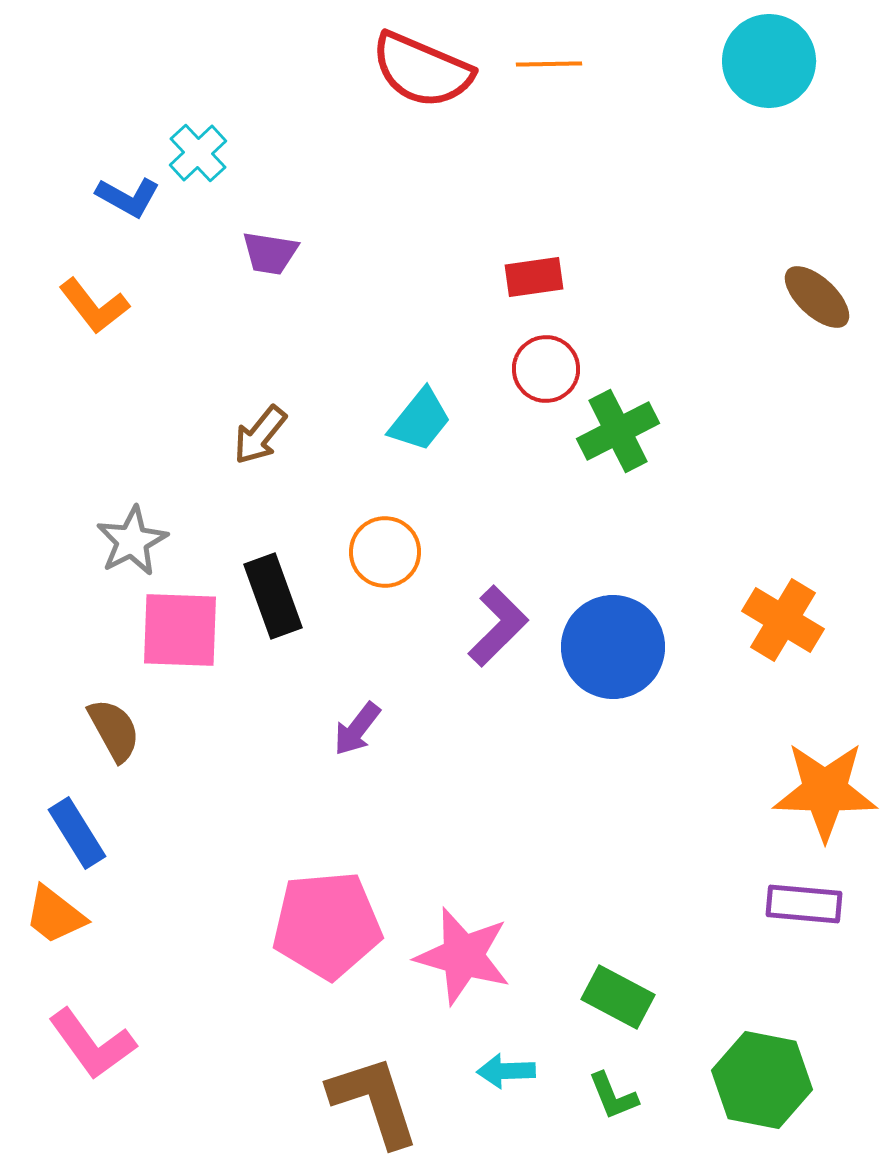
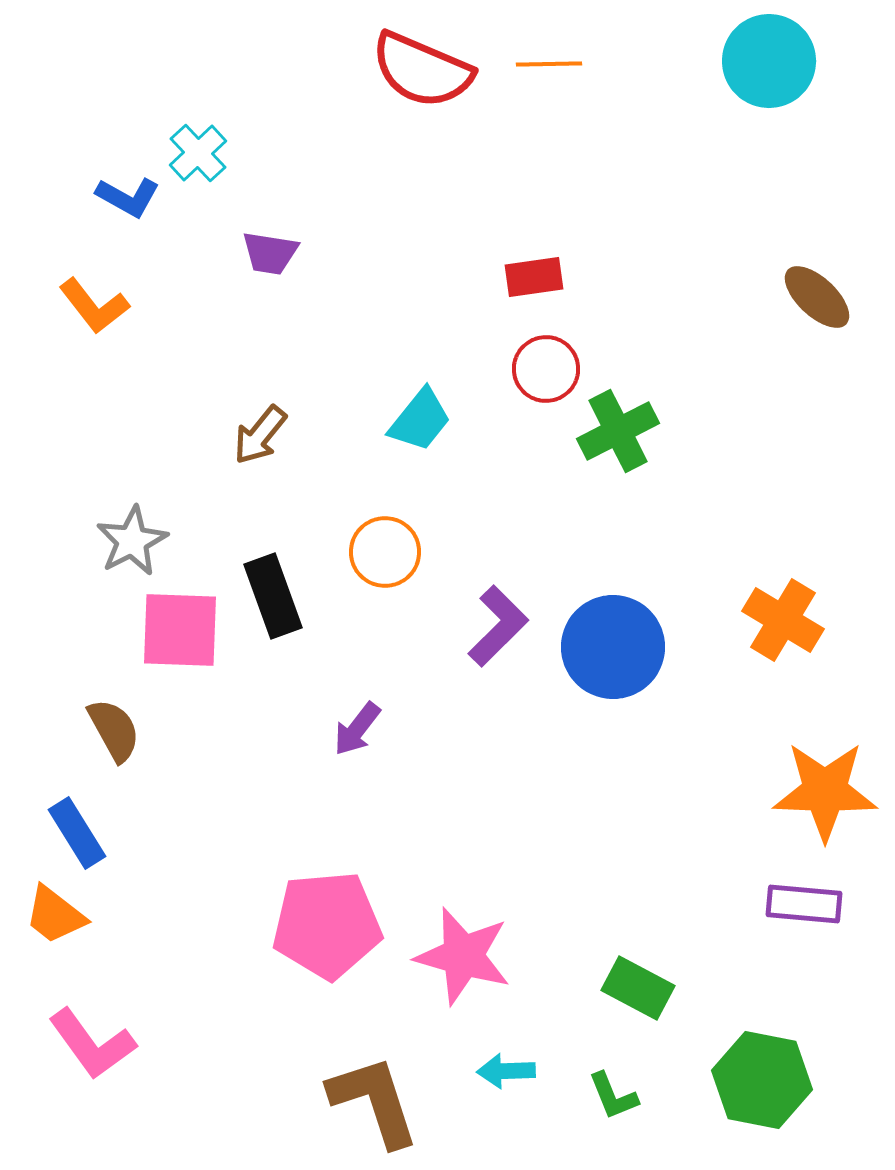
green rectangle: moved 20 px right, 9 px up
